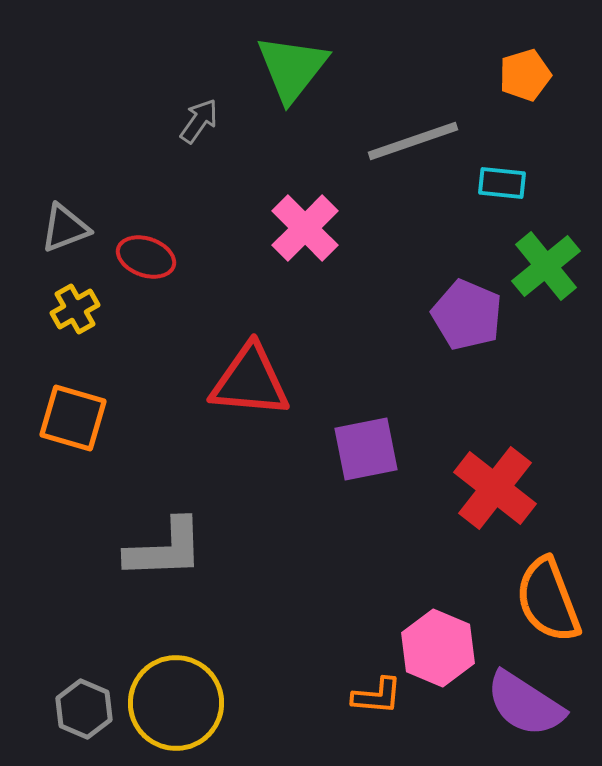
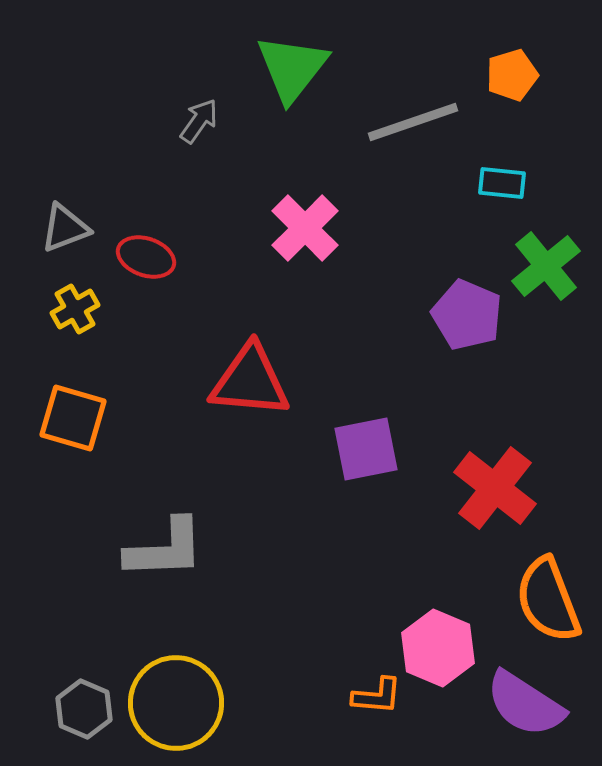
orange pentagon: moved 13 px left
gray line: moved 19 px up
